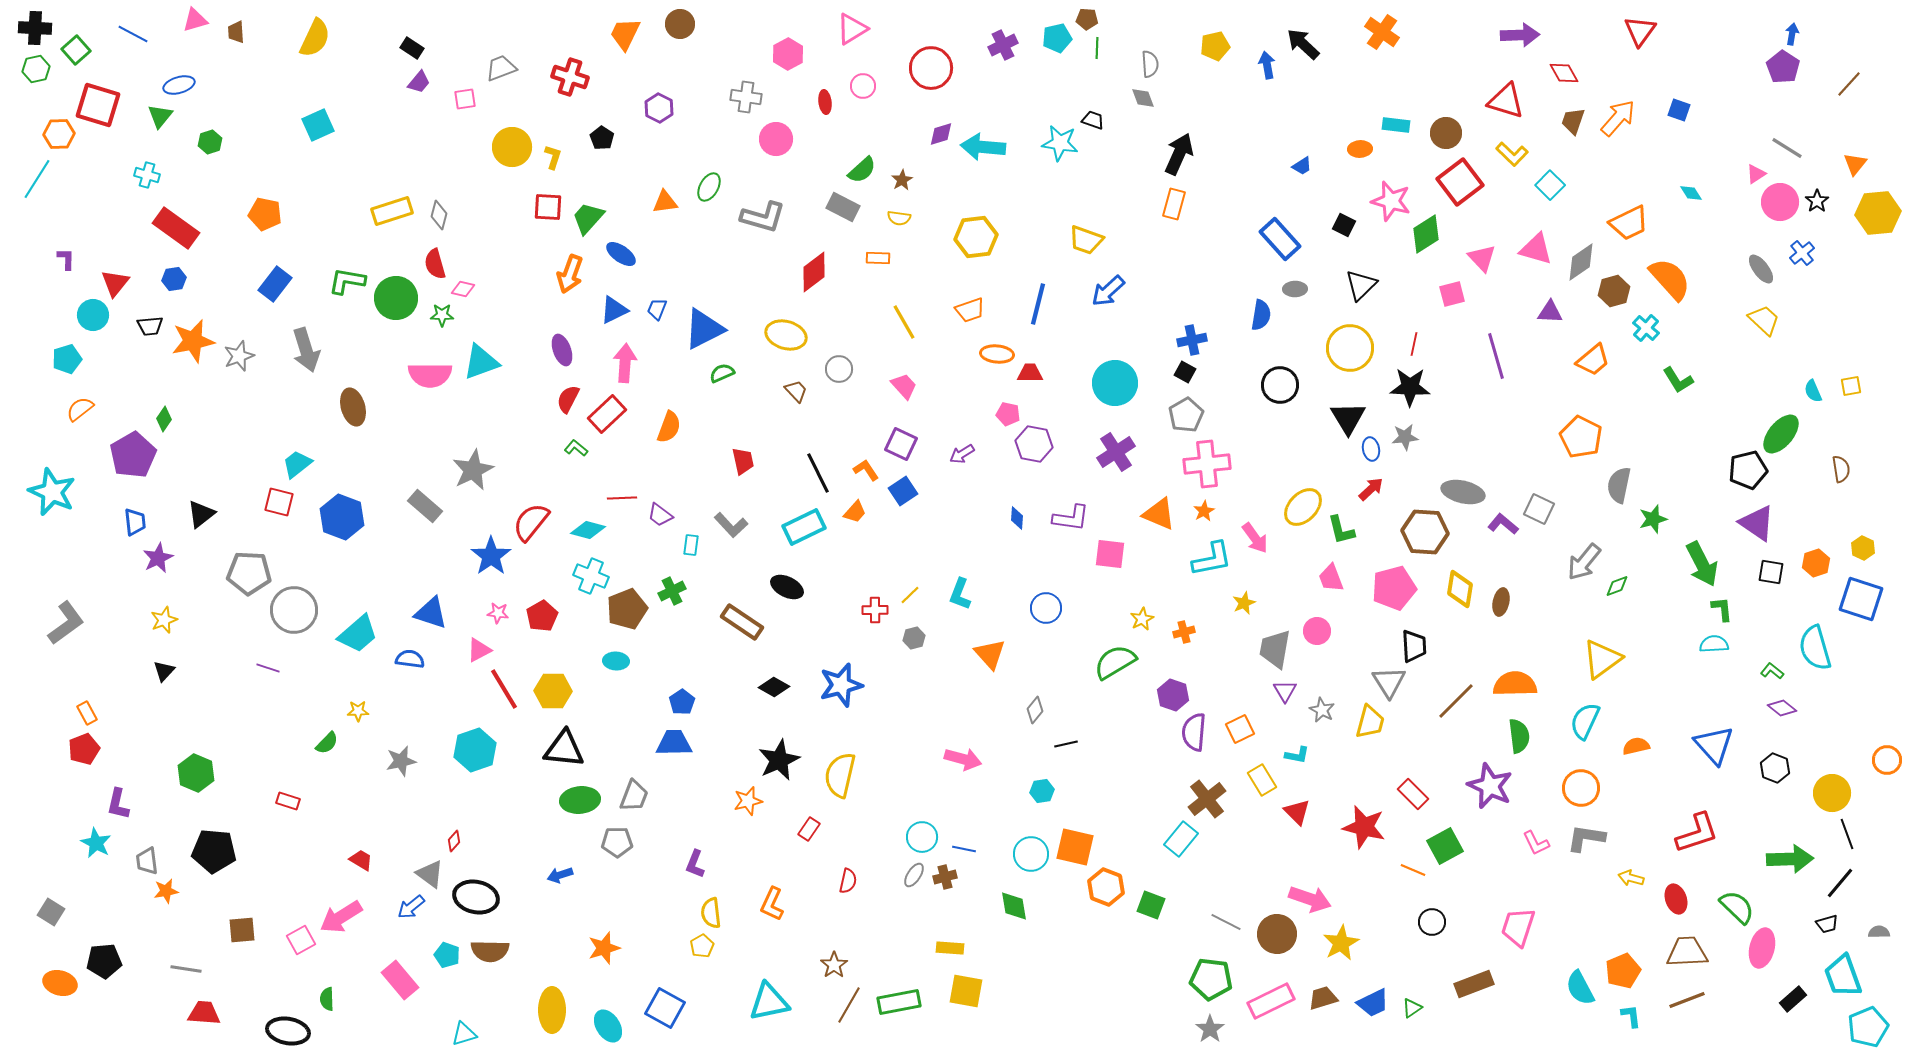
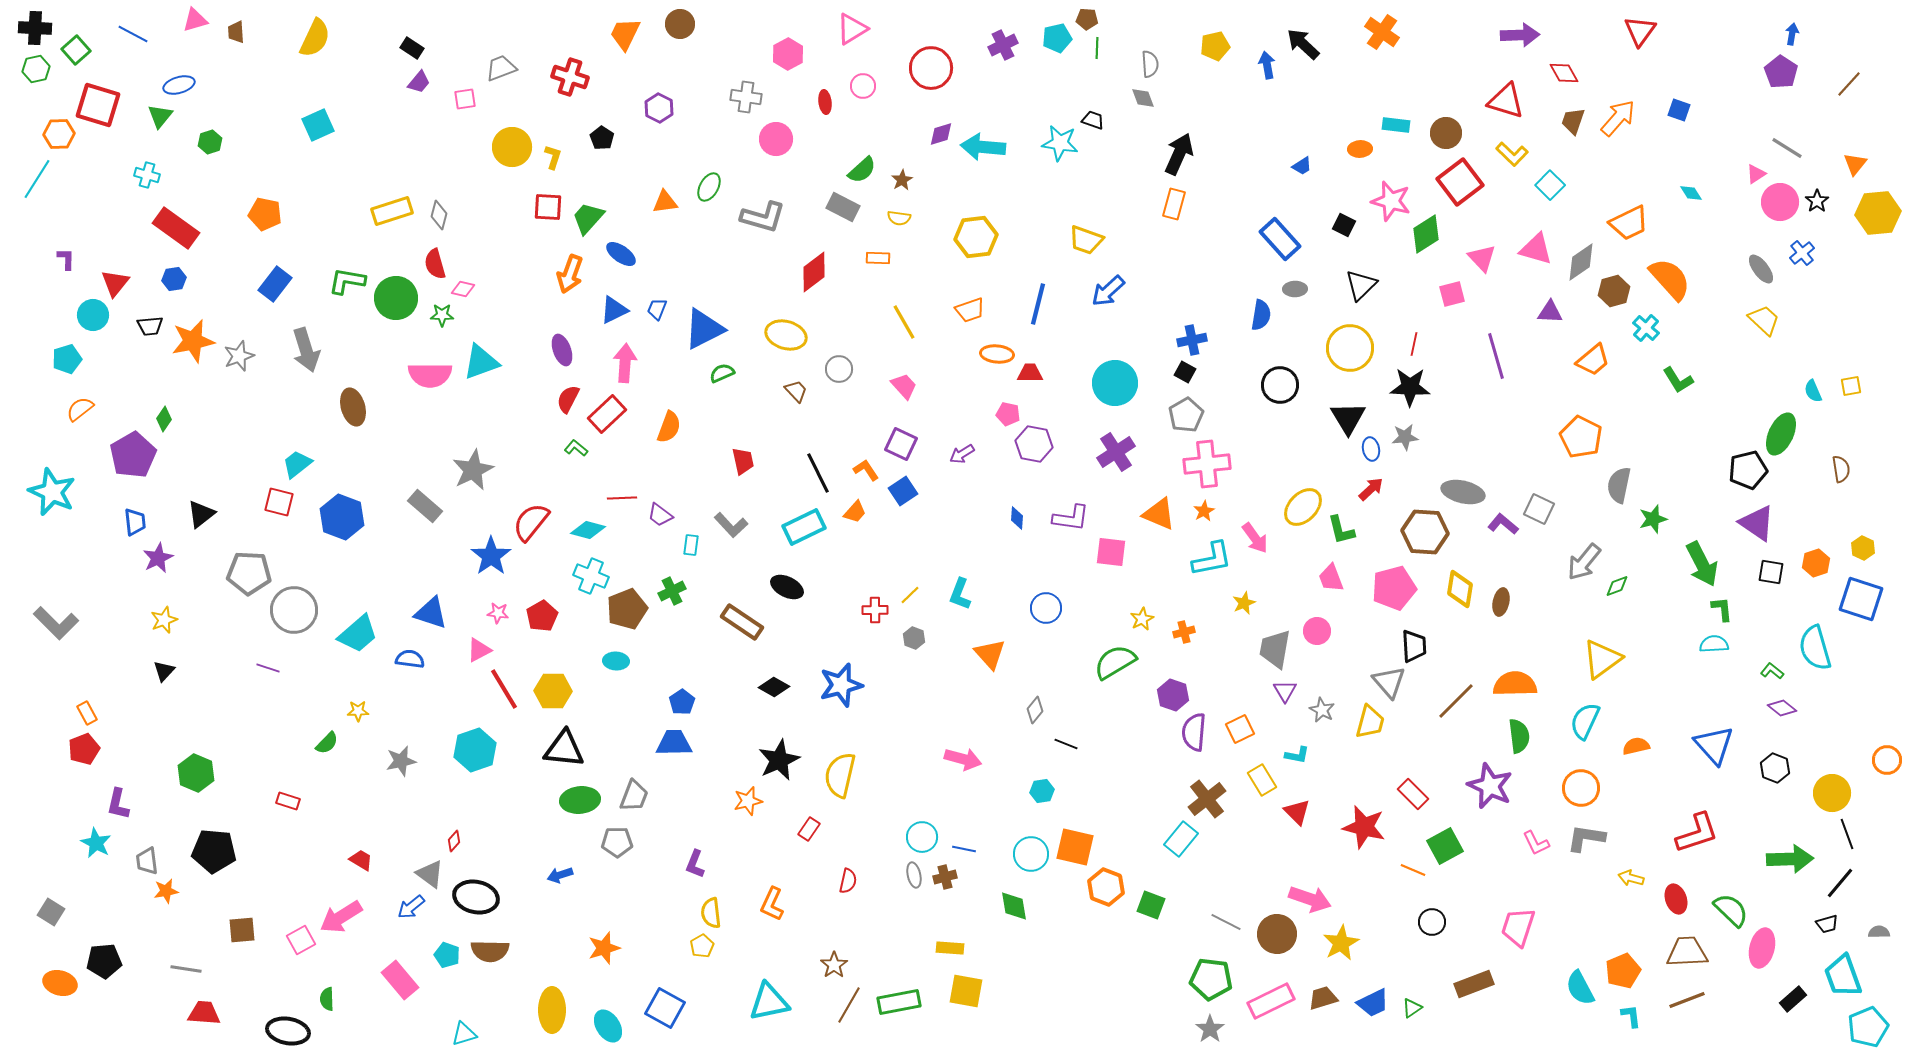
purple pentagon at (1783, 67): moved 2 px left, 5 px down
green ellipse at (1781, 434): rotated 15 degrees counterclockwise
pink square at (1110, 554): moved 1 px right, 2 px up
gray L-shape at (66, 623): moved 10 px left; rotated 81 degrees clockwise
gray hexagon at (914, 638): rotated 25 degrees counterclockwise
gray triangle at (1389, 682): rotated 9 degrees counterclockwise
black line at (1066, 744): rotated 35 degrees clockwise
gray ellipse at (914, 875): rotated 45 degrees counterclockwise
green semicircle at (1737, 907): moved 6 px left, 3 px down
